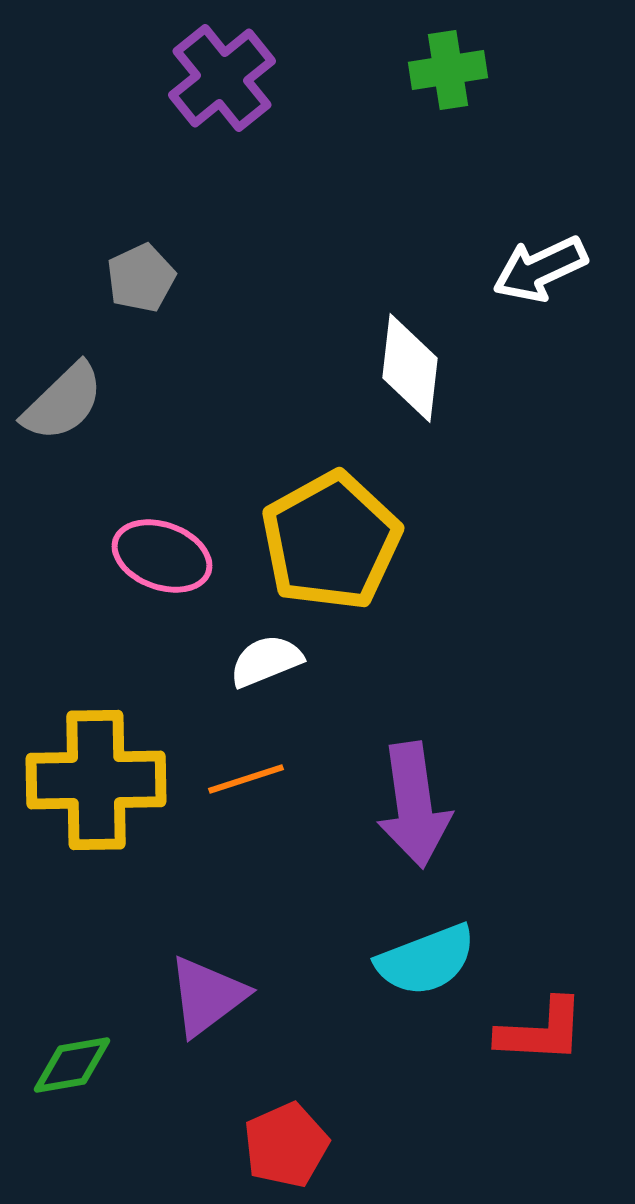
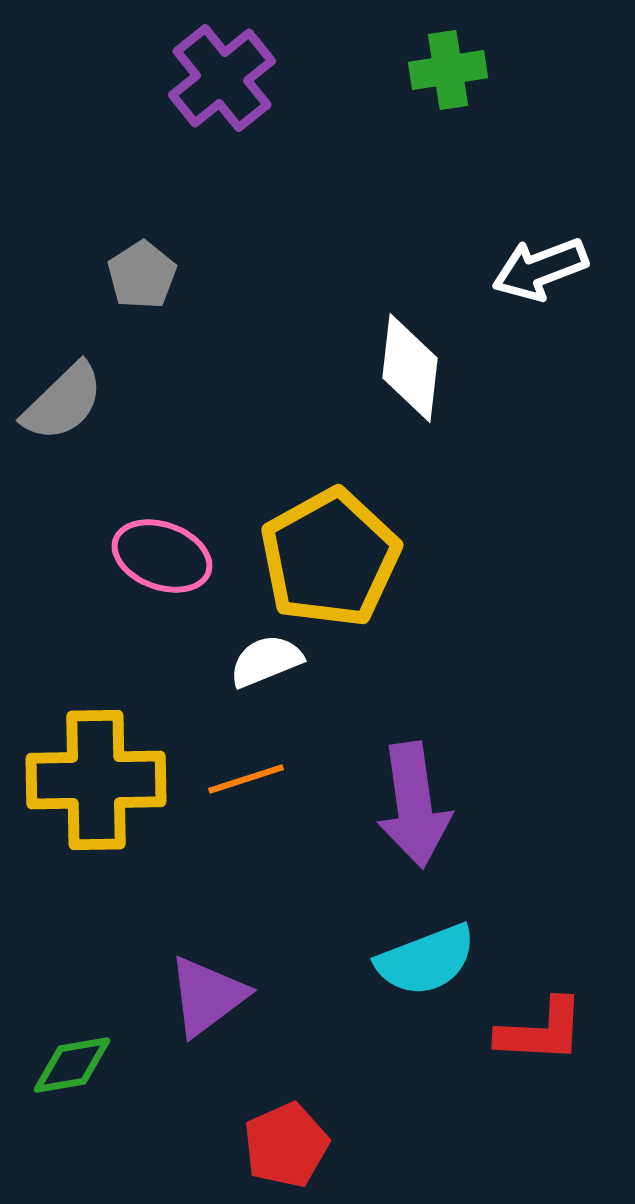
white arrow: rotated 4 degrees clockwise
gray pentagon: moved 1 px right, 3 px up; rotated 8 degrees counterclockwise
yellow pentagon: moved 1 px left, 17 px down
